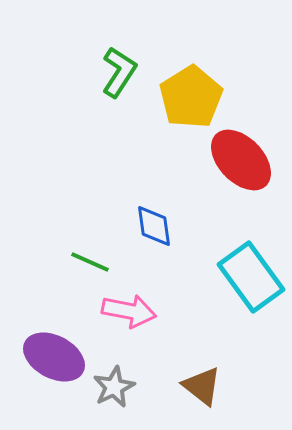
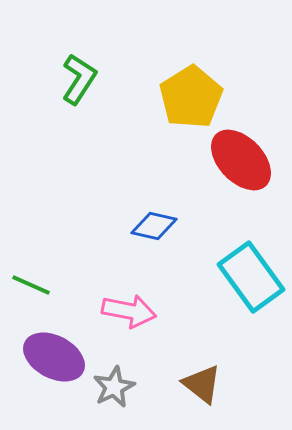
green L-shape: moved 40 px left, 7 px down
blue diamond: rotated 69 degrees counterclockwise
green line: moved 59 px left, 23 px down
brown triangle: moved 2 px up
